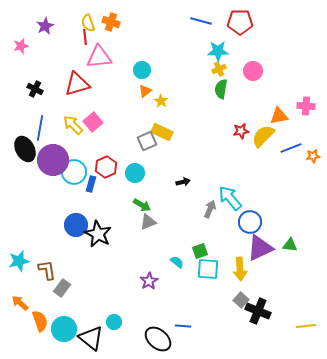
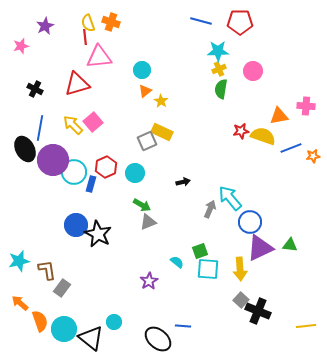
yellow semicircle at (263, 136): rotated 65 degrees clockwise
